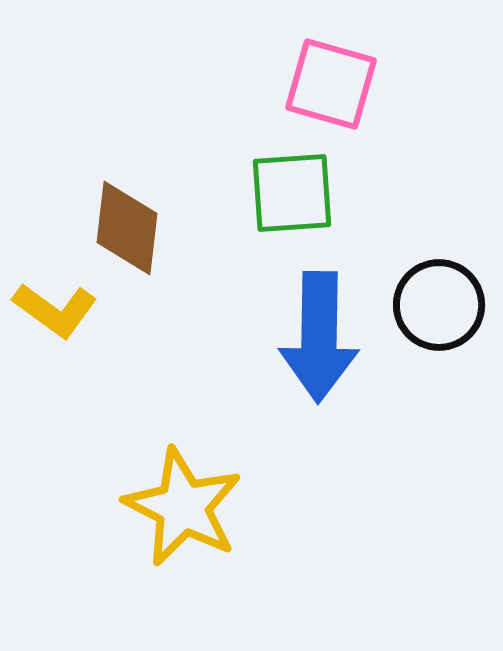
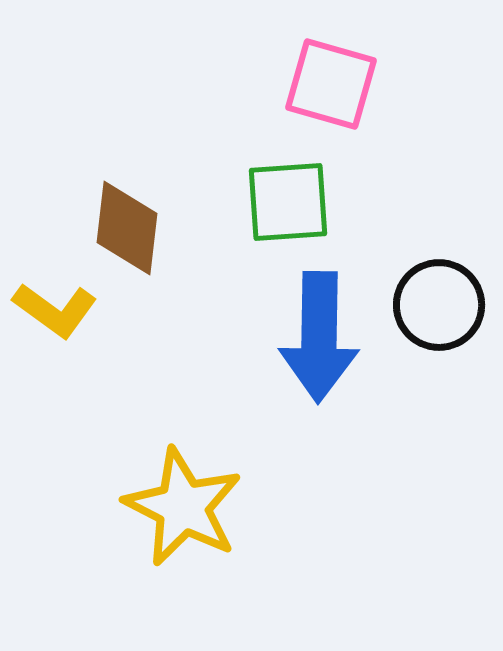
green square: moved 4 px left, 9 px down
